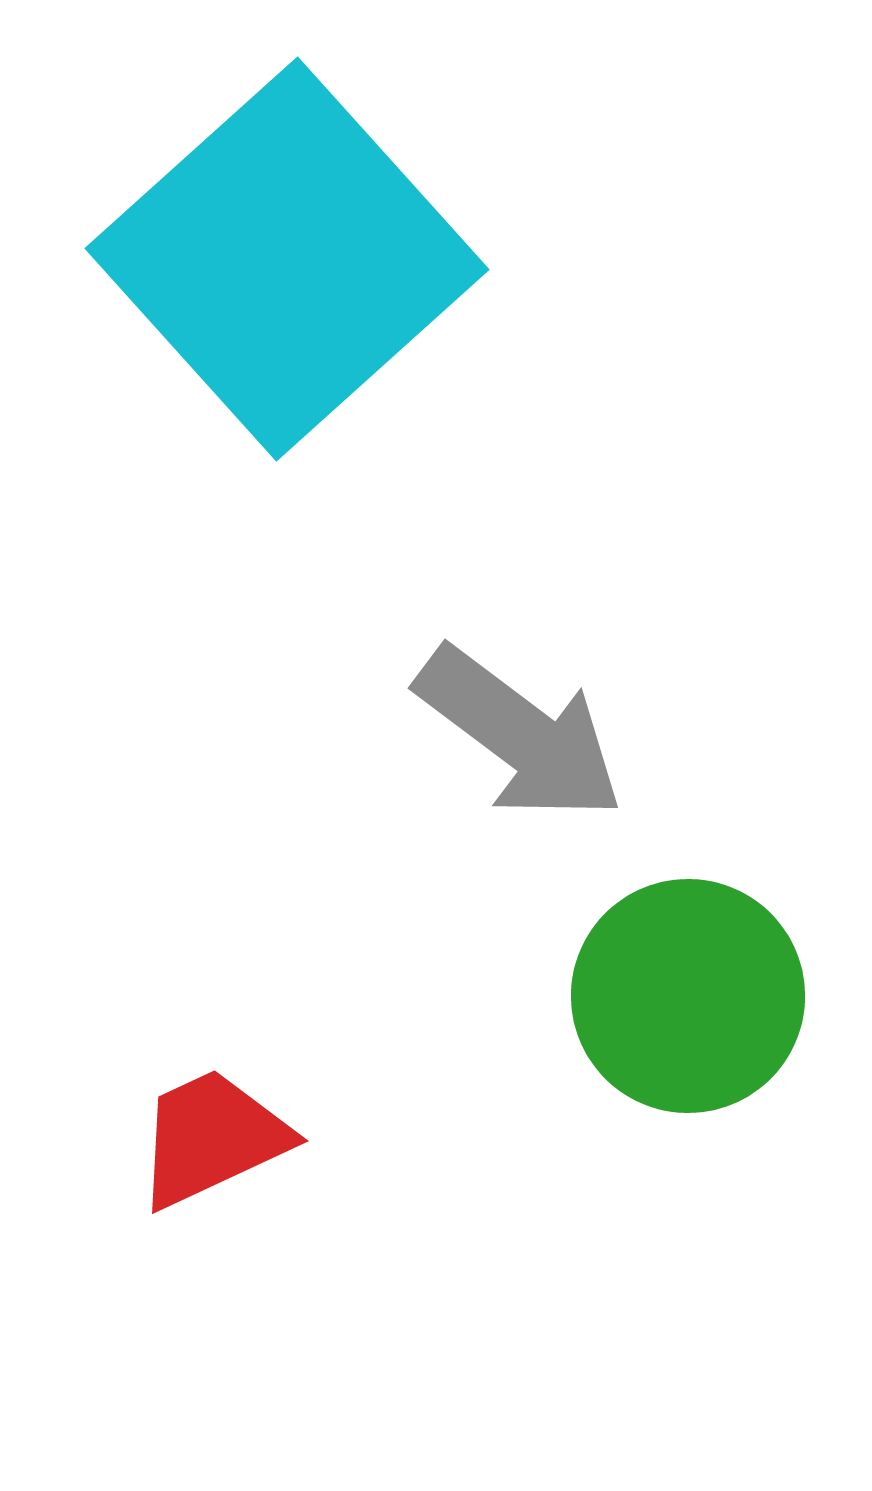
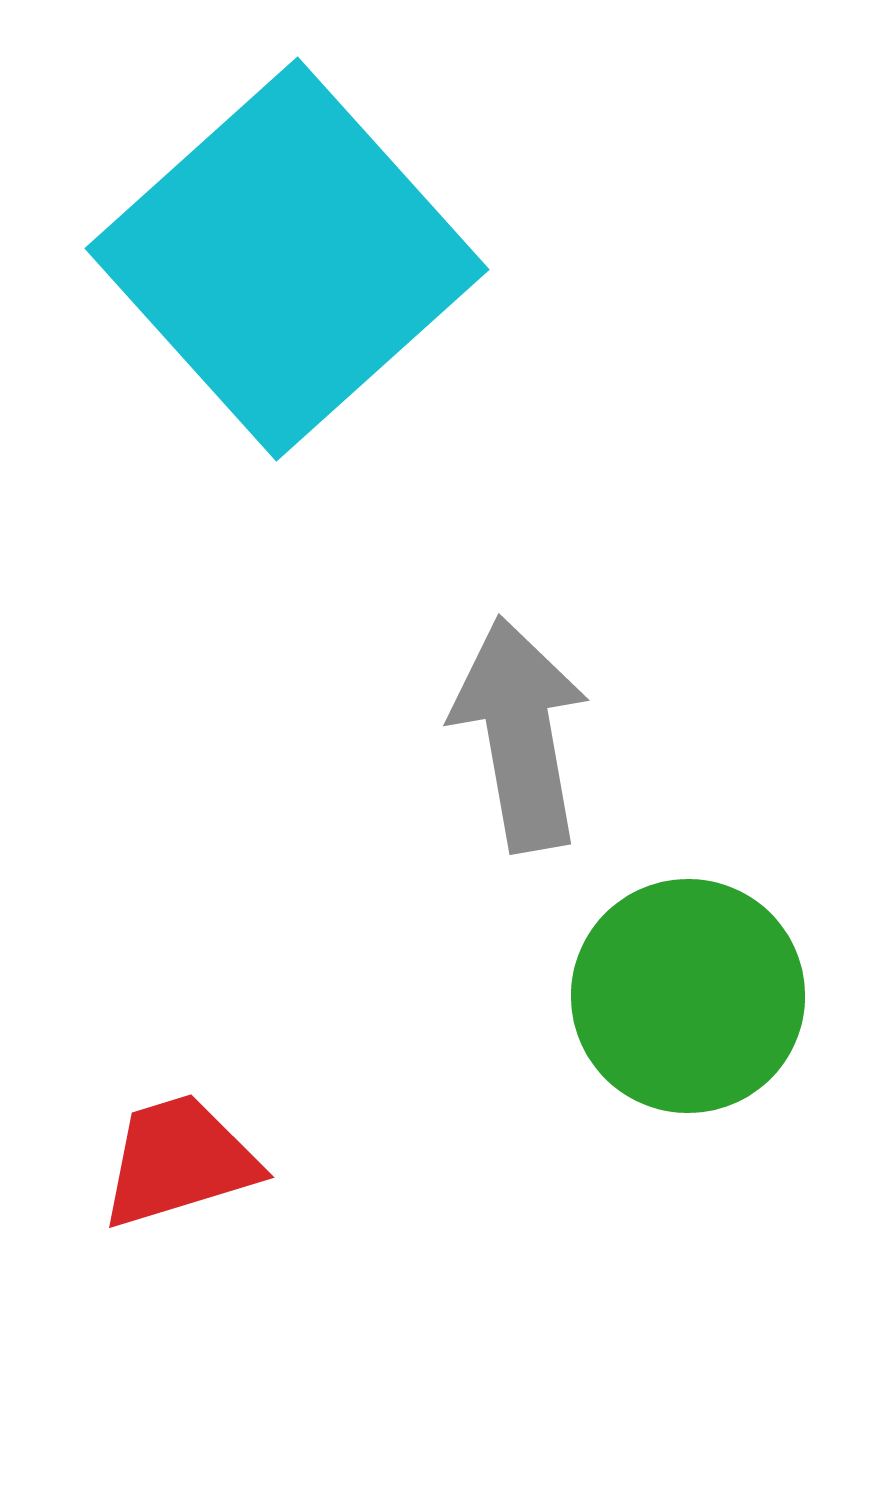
gray arrow: rotated 137 degrees counterclockwise
red trapezoid: moved 33 px left, 23 px down; rotated 8 degrees clockwise
